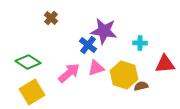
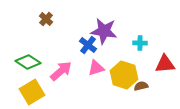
brown cross: moved 5 px left, 1 px down
pink arrow: moved 8 px left, 2 px up
